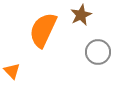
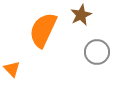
gray circle: moved 1 px left
orange triangle: moved 2 px up
